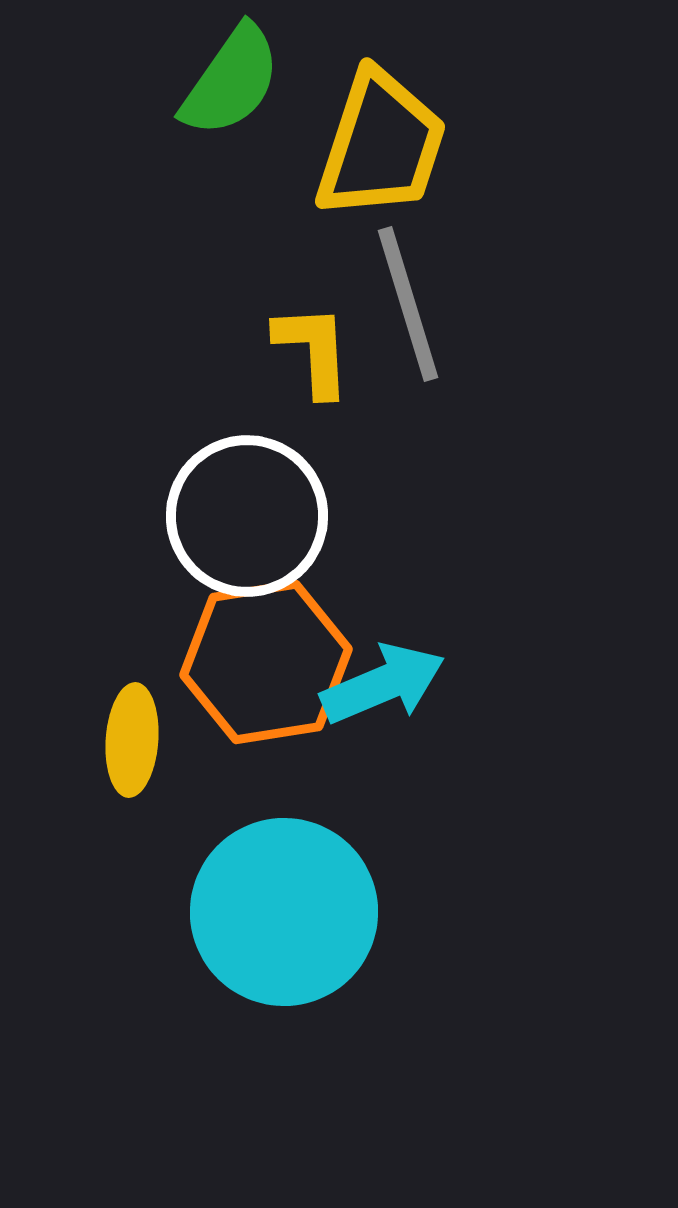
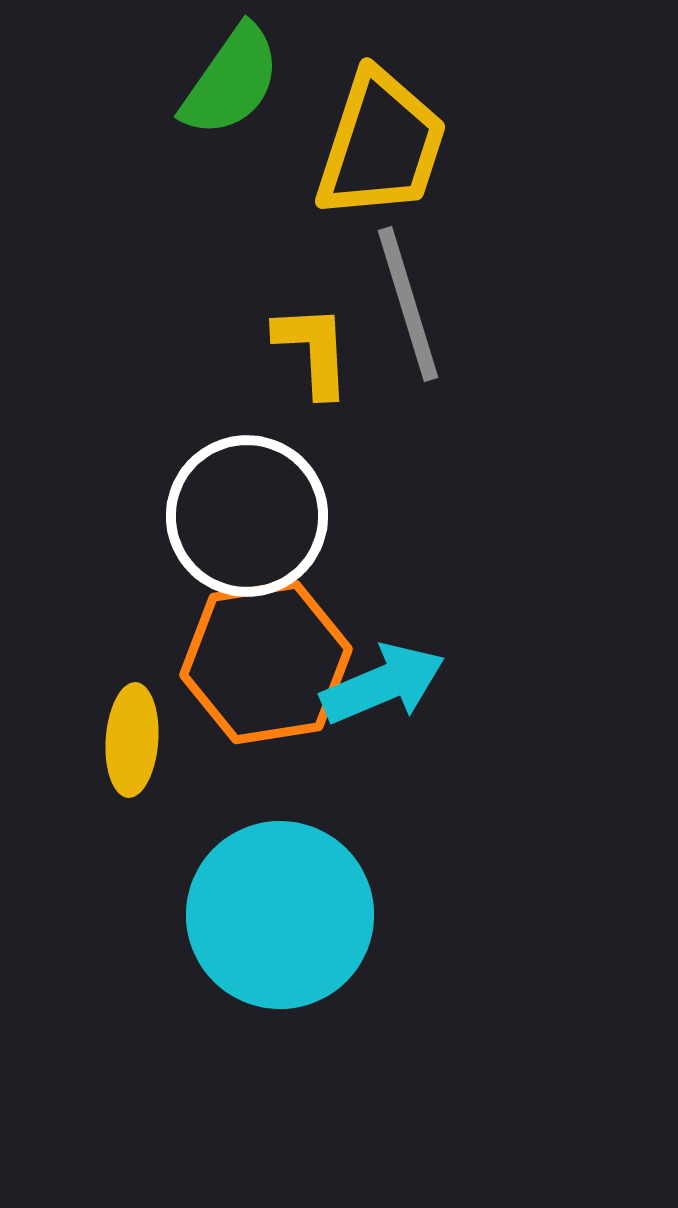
cyan circle: moved 4 px left, 3 px down
